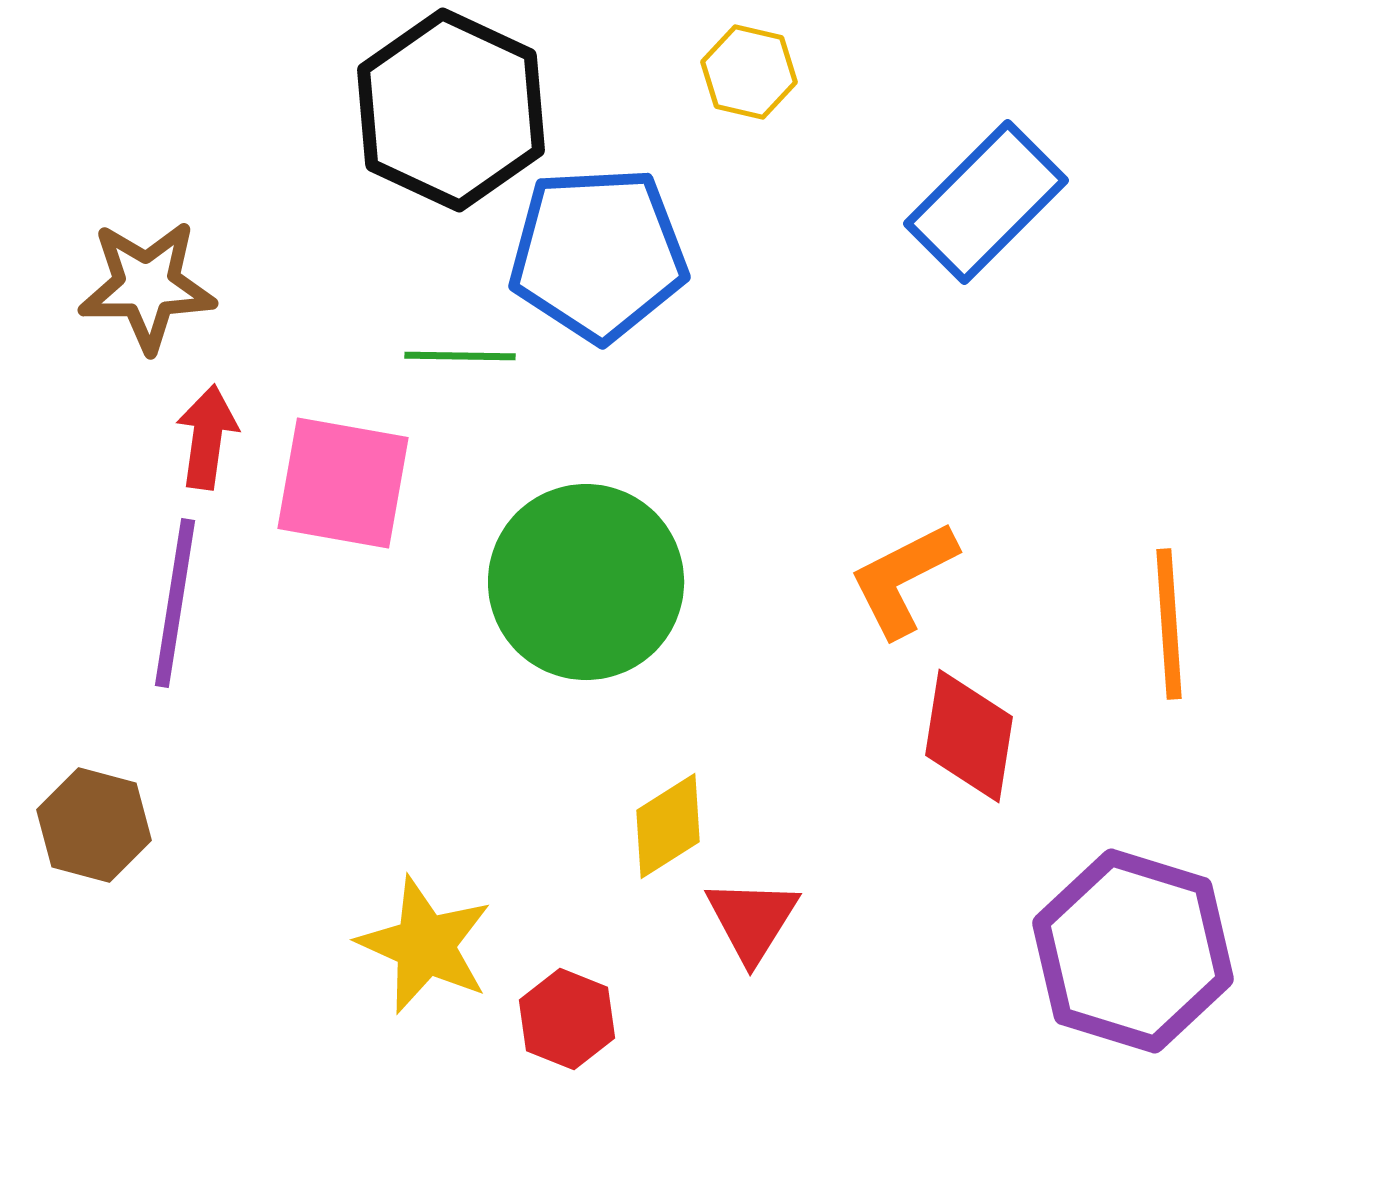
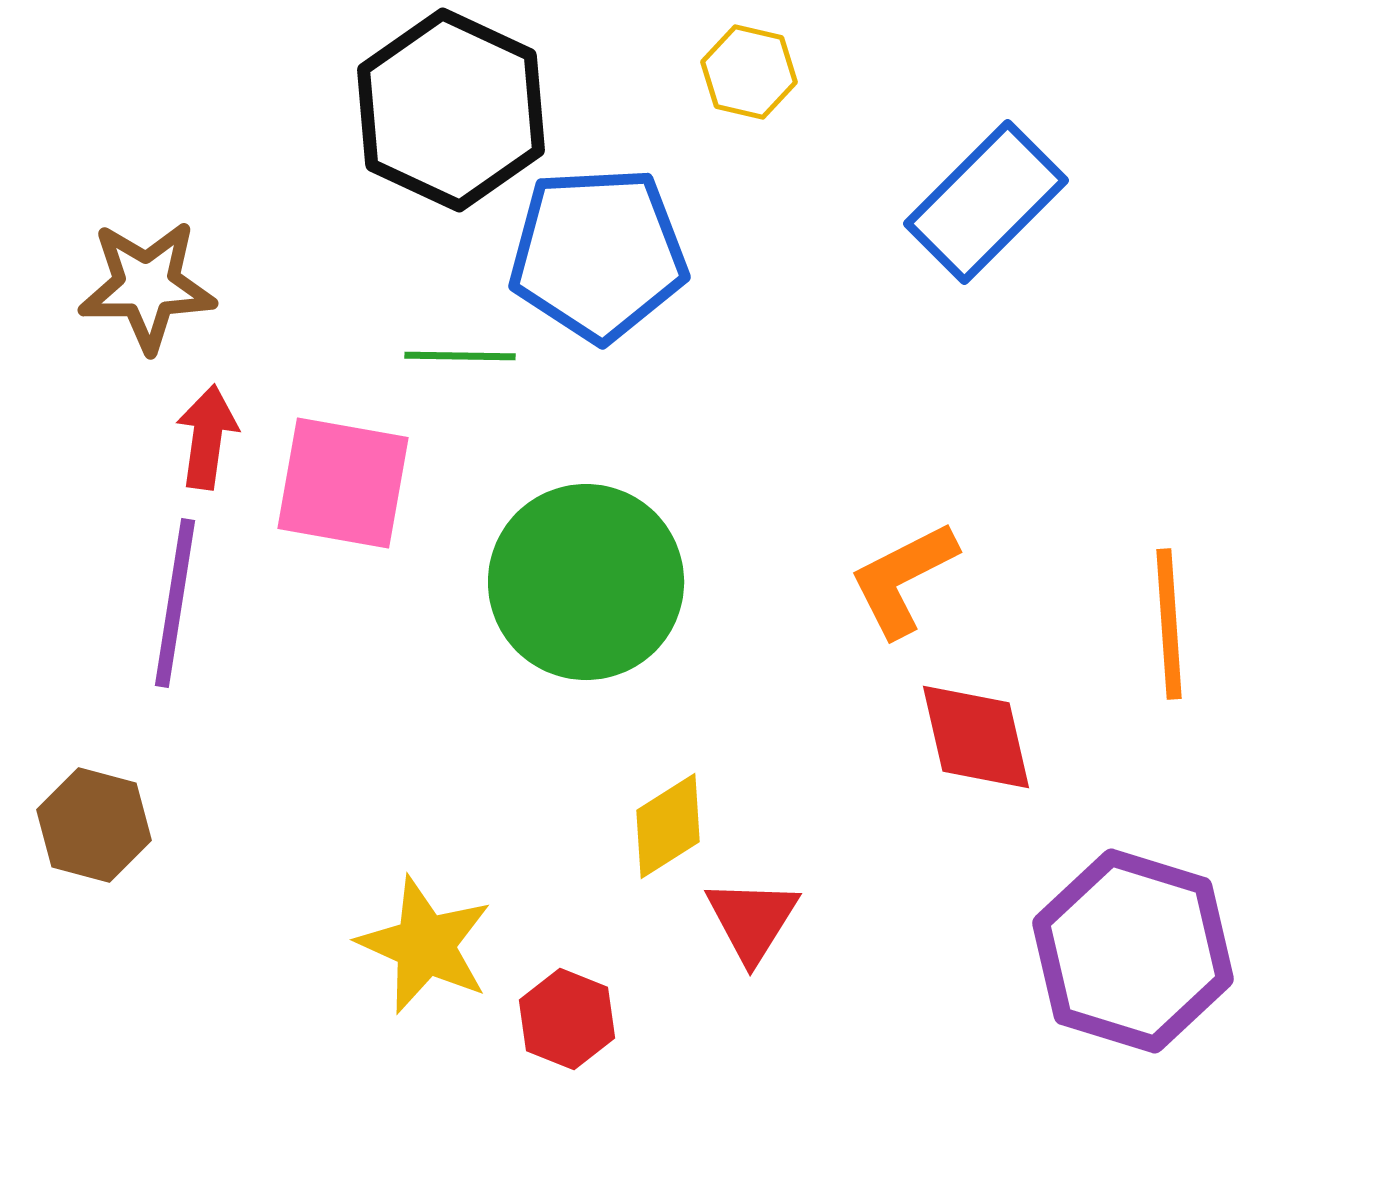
red diamond: moved 7 px right, 1 px down; rotated 22 degrees counterclockwise
